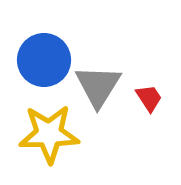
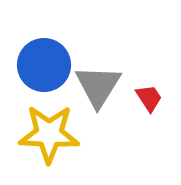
blue circle: moved 5 px down
yellow star: rotated 4 degrees clockwise
